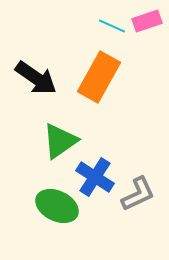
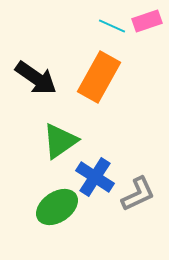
green ellipse: moved 1 px down; rotated 60 degrees counterclockwise
